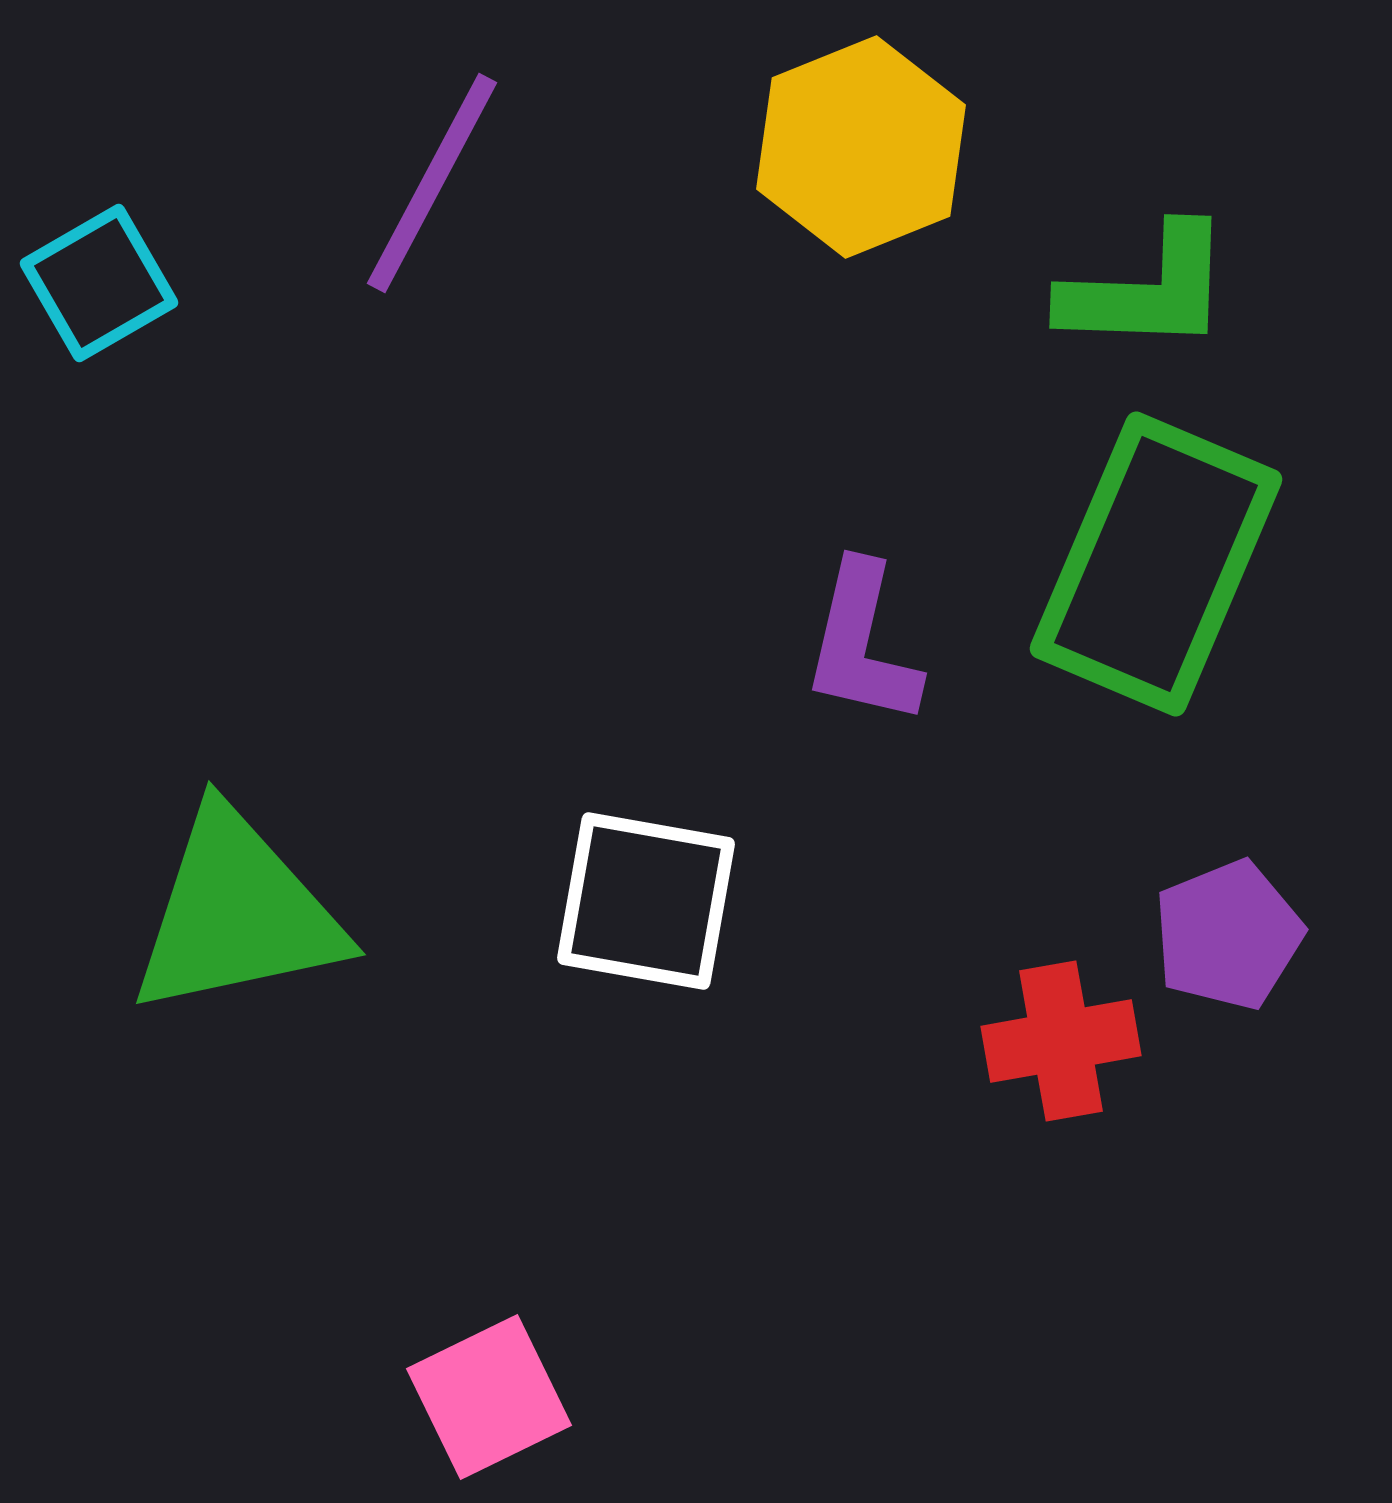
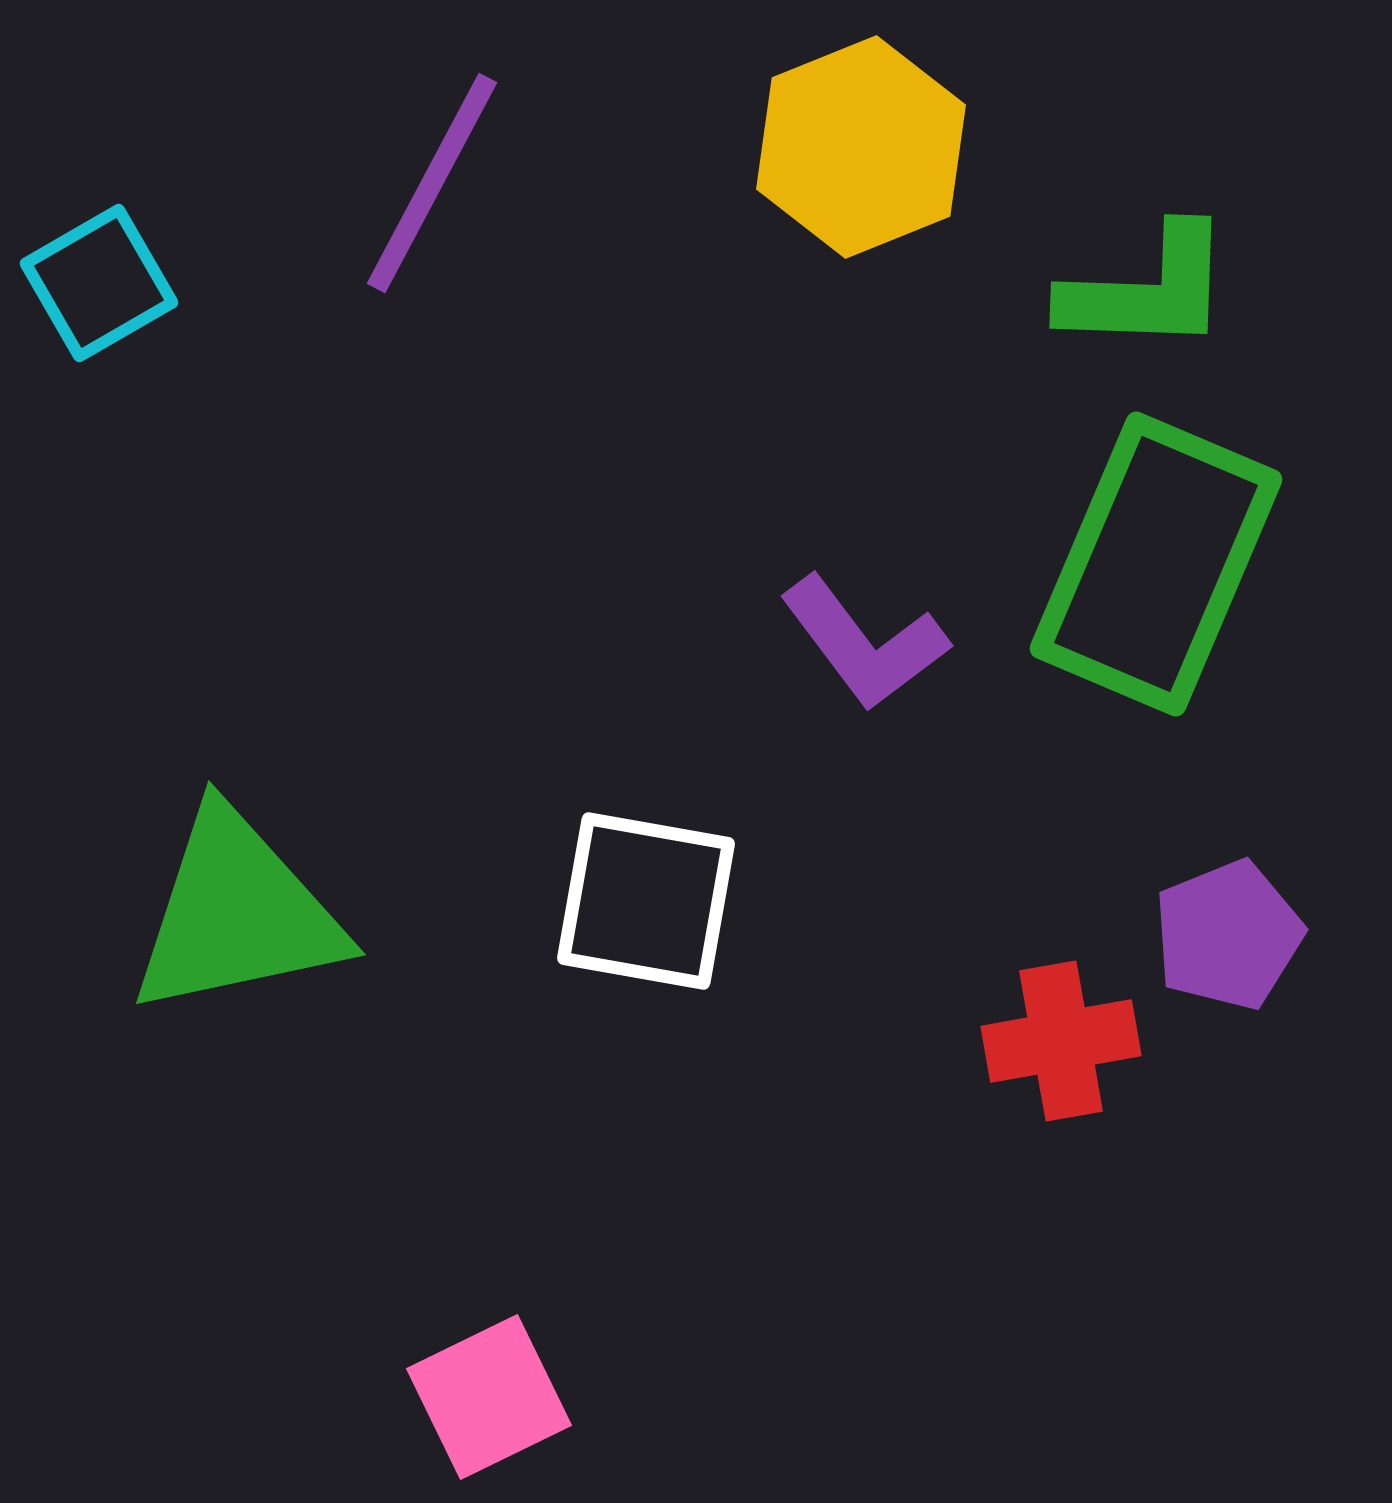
purple L-shape: moved 2 px right, 1 px up; rotated 50 degrees counterclockwise
